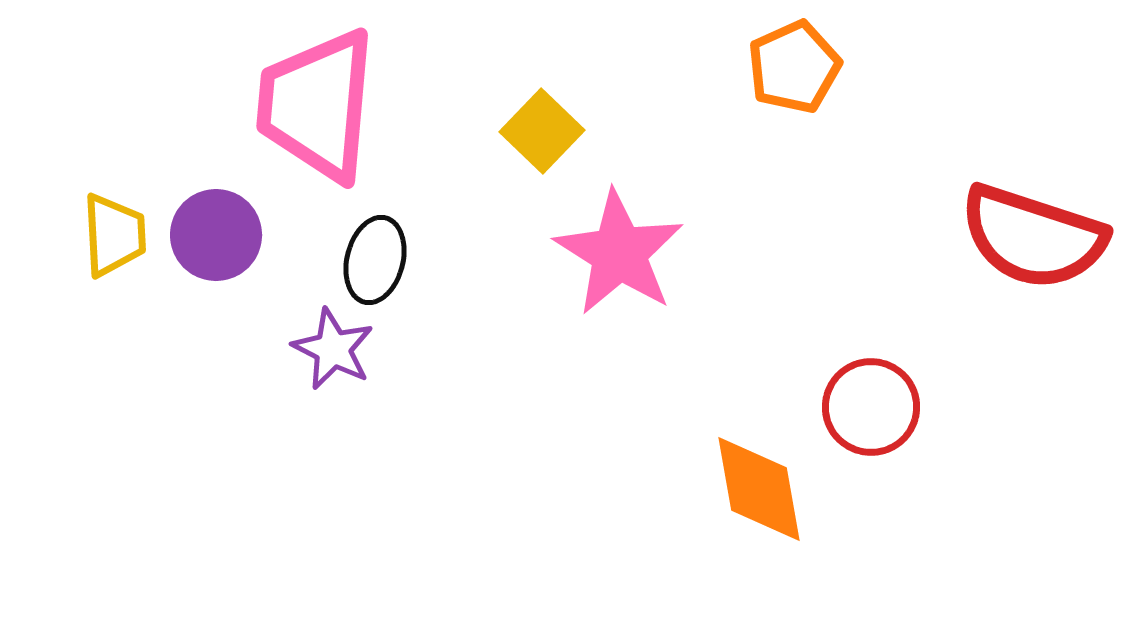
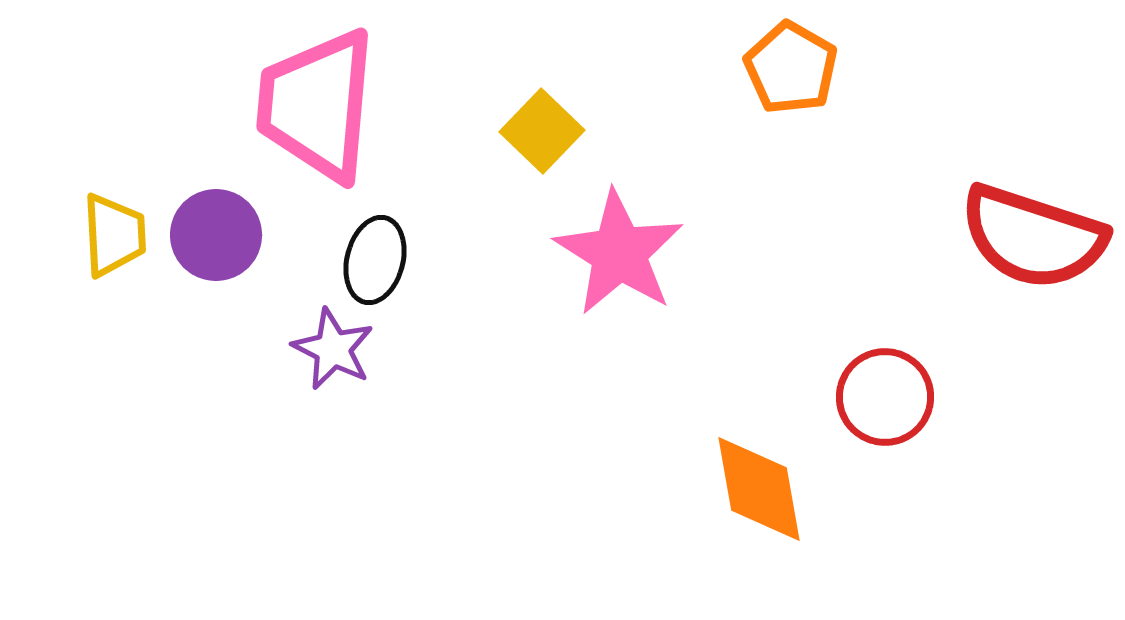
orange pentagon: moved 3 px left, 1 px down; rotated 18 degrees counterclockwise
red circle: moved 14 px right, 10 px up
